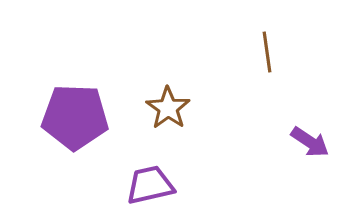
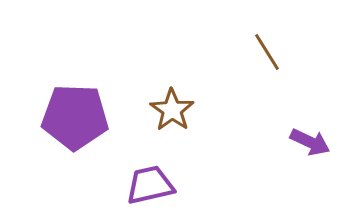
brown line: rotated 24 degrees counterclockwise
brown star: moved 4 px right, 2 px down
purple arrow: rotated 9 degrees counterclockwise
